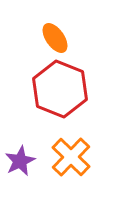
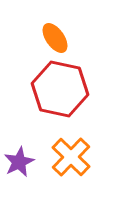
red hexagon: rotated 10 degrees counterclockwise
purple star: moved 1 px left, 1 px down
